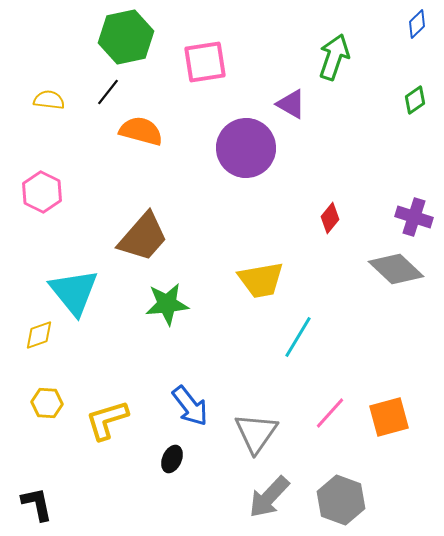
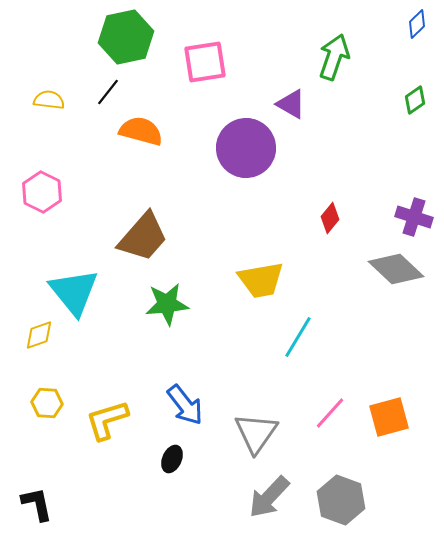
blue arrow: moved 5 px left, 1 px up
